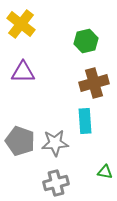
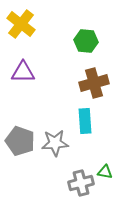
green hexagon: rotated 20 degrees clockwise
gray cross: moved 25 px right
